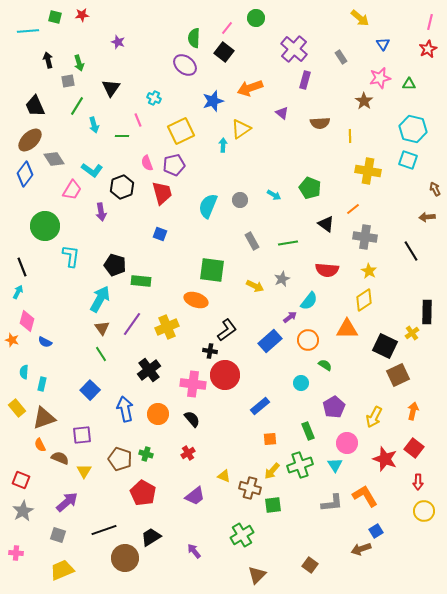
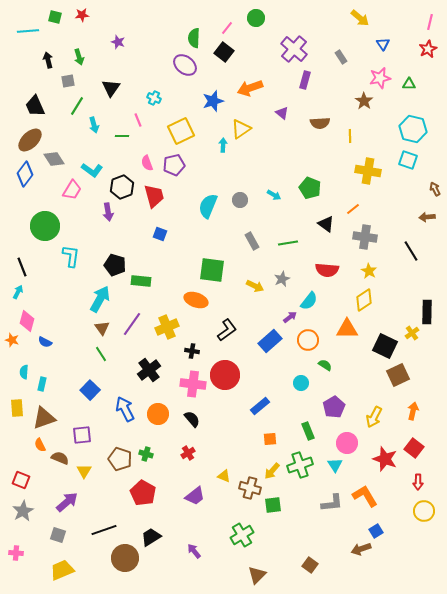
green arrow at (79, 63): moved 6 px up
red trapezoid at (162, 193): moved 8 px left, 3 px down
purple arrow at (101, 212): moved 7 px right
black cross at (210, 351): moved 18 px left
yellow rectangle at (17, 408): rotated 36 degrees clockwise
blue arrow at (125, 409): rotated 15 degrees counterclockwise
